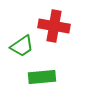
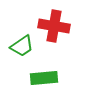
green rectangle: moved 2 px right, 1 px down
